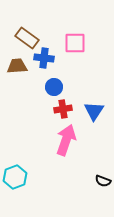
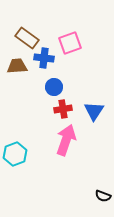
pink square: moved 5 px left; rotated 20 degrees counterclockwise
cyan hexagon: moved 23 px up
black semicircle: moved 15 px down
